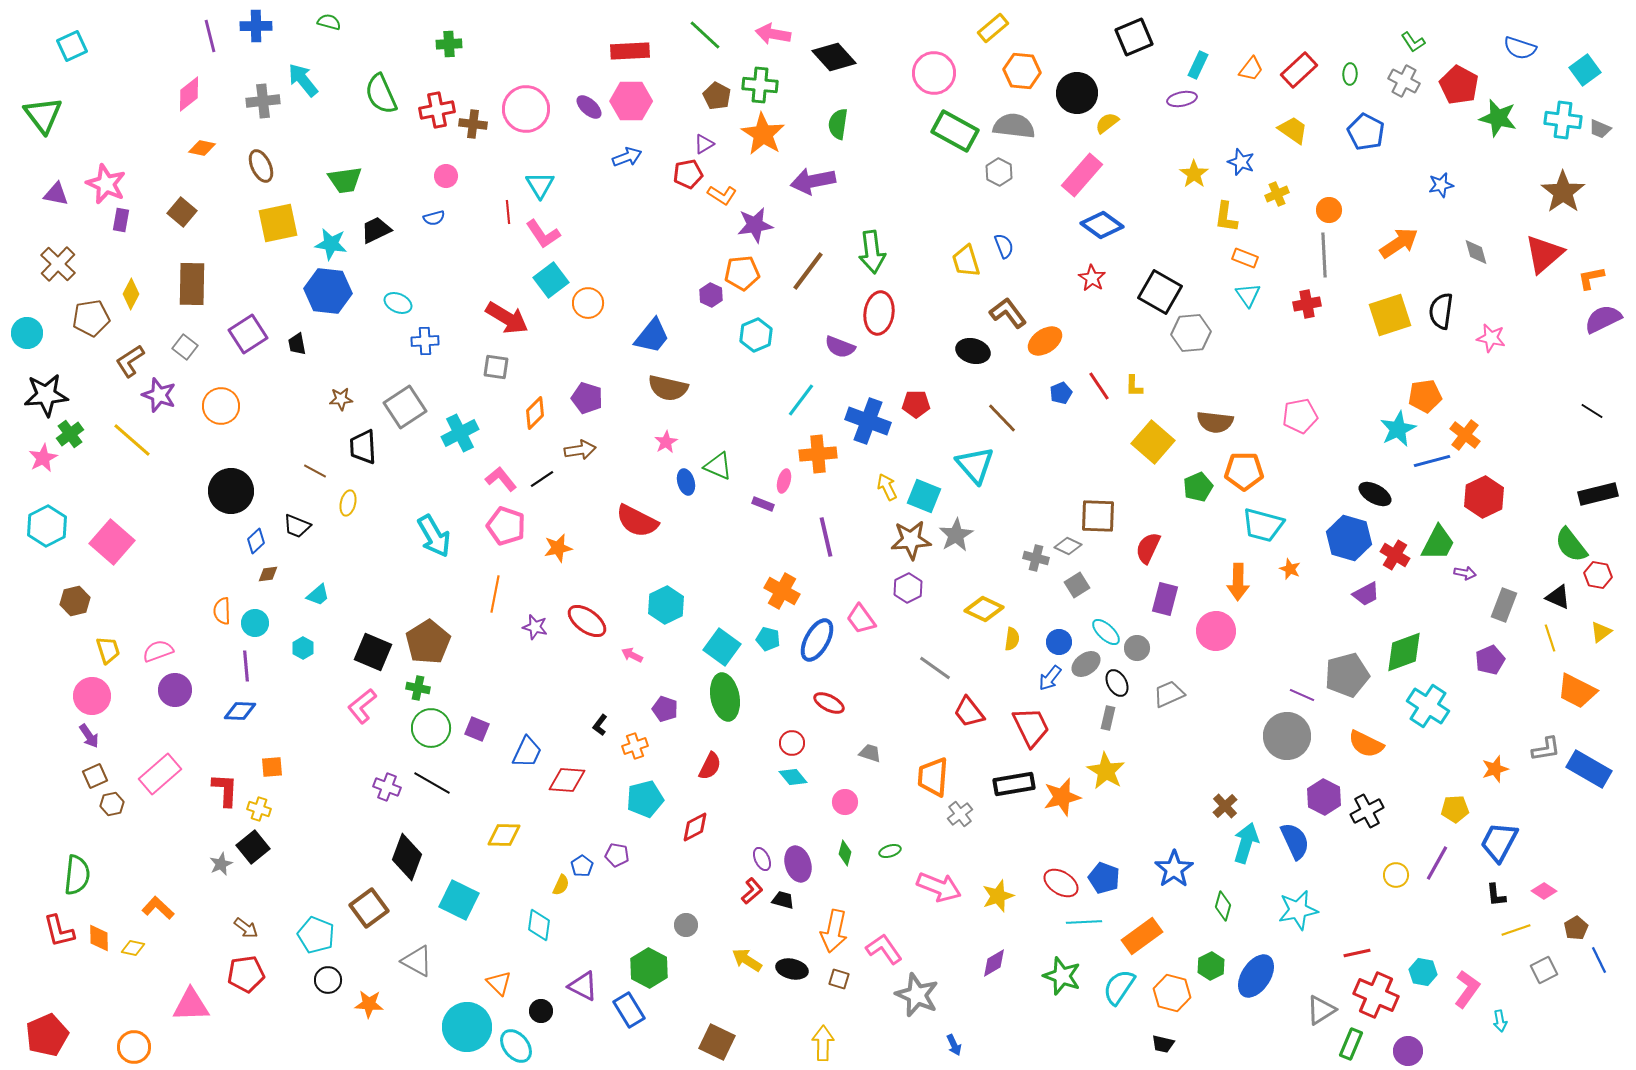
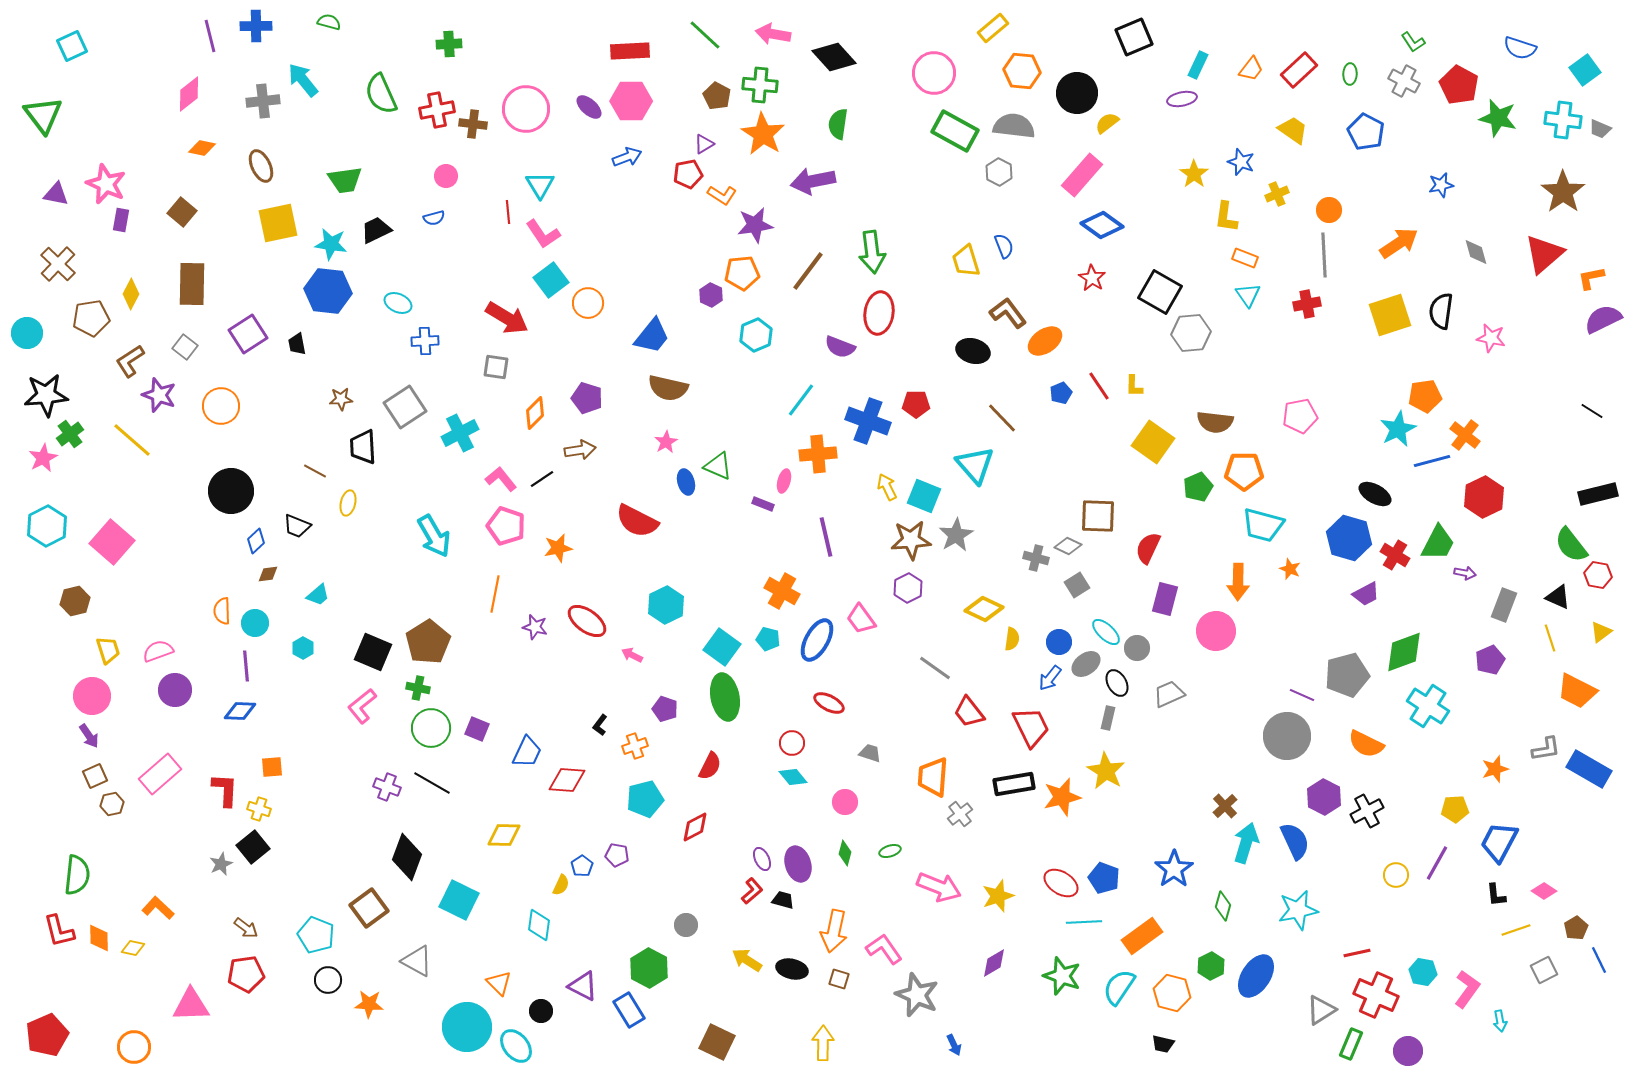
yellow square at (1153, 442): rotated 6 degrees counterclockwise
